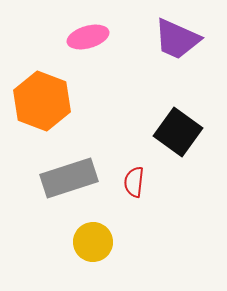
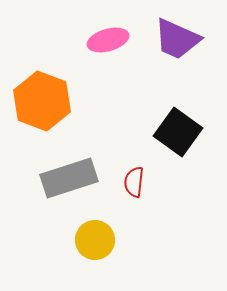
pink ellipse: moved 20 px right, 3 px down
yellow circle: moved 2 px right, 2 px up
